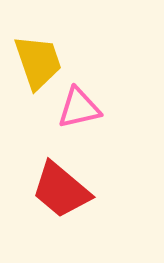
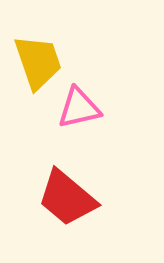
red trapezoid: moved 6 px right, 8 px down
